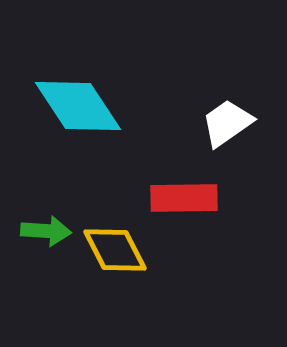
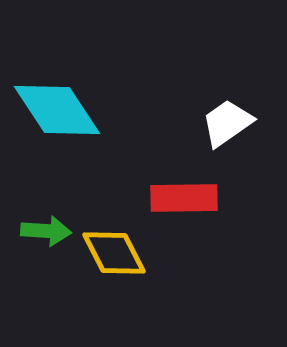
cyan diamond: moved 21 px left, 4 px down
yellow diamond: moved 1 px left, 3 px down
